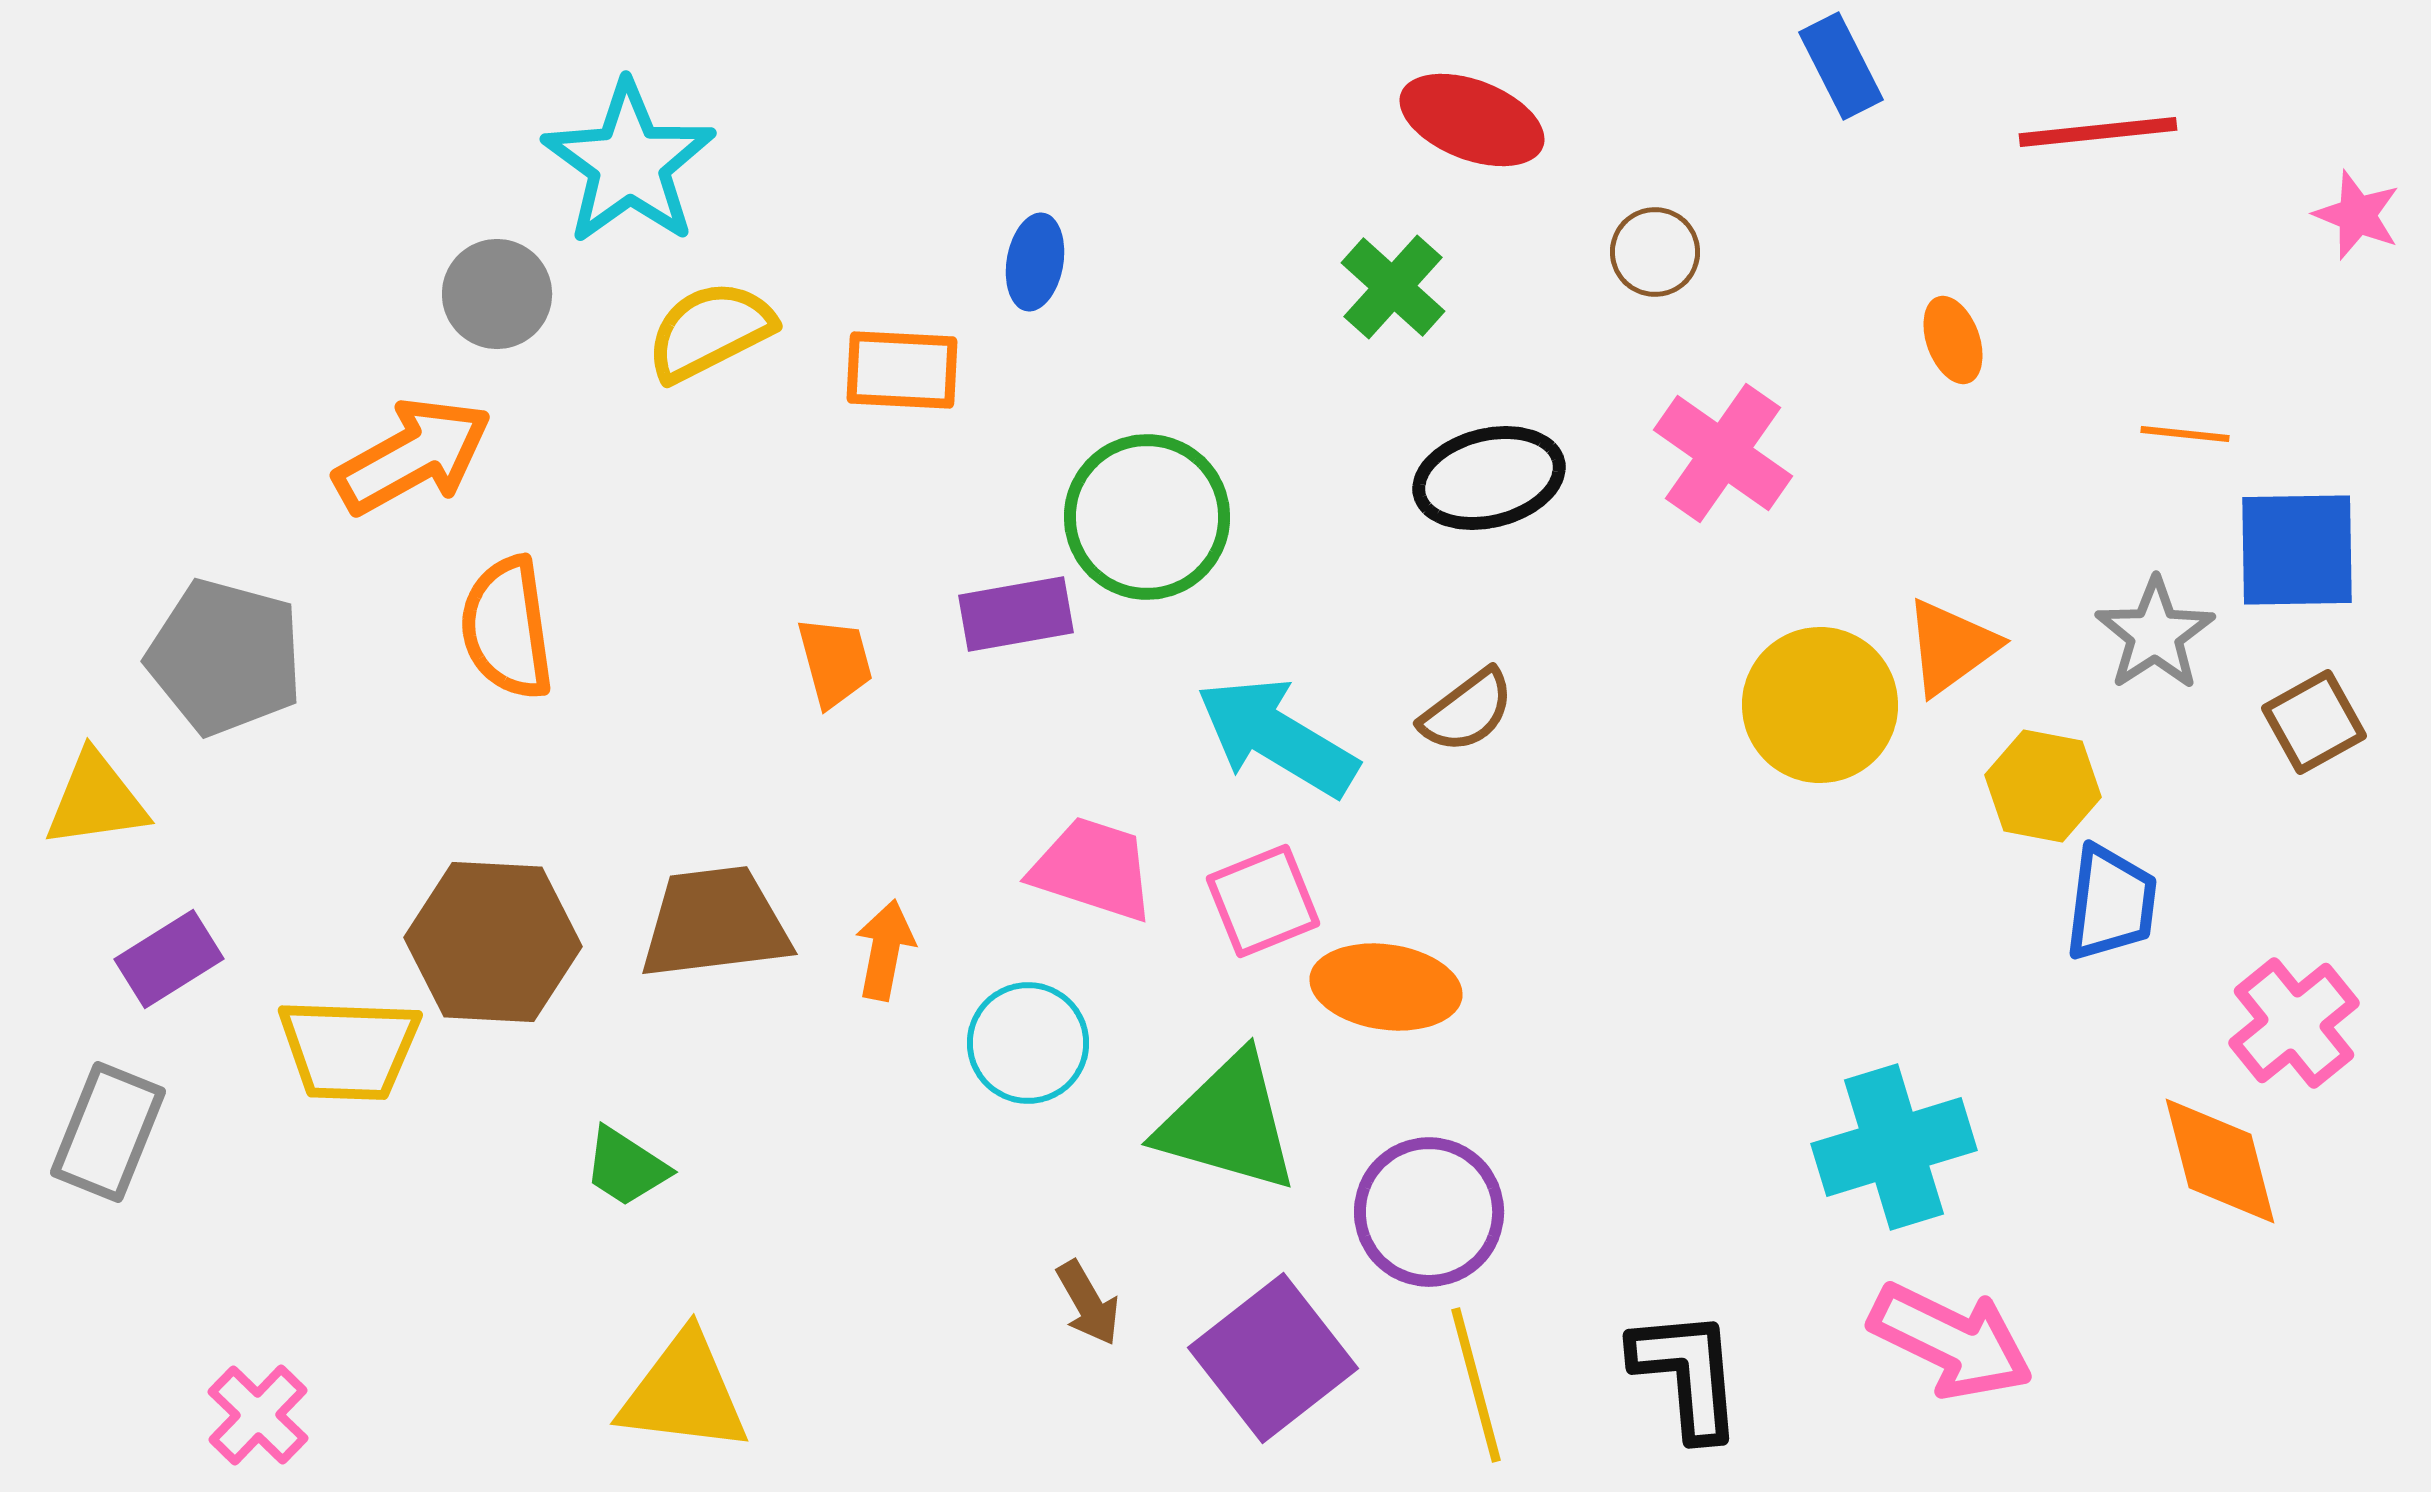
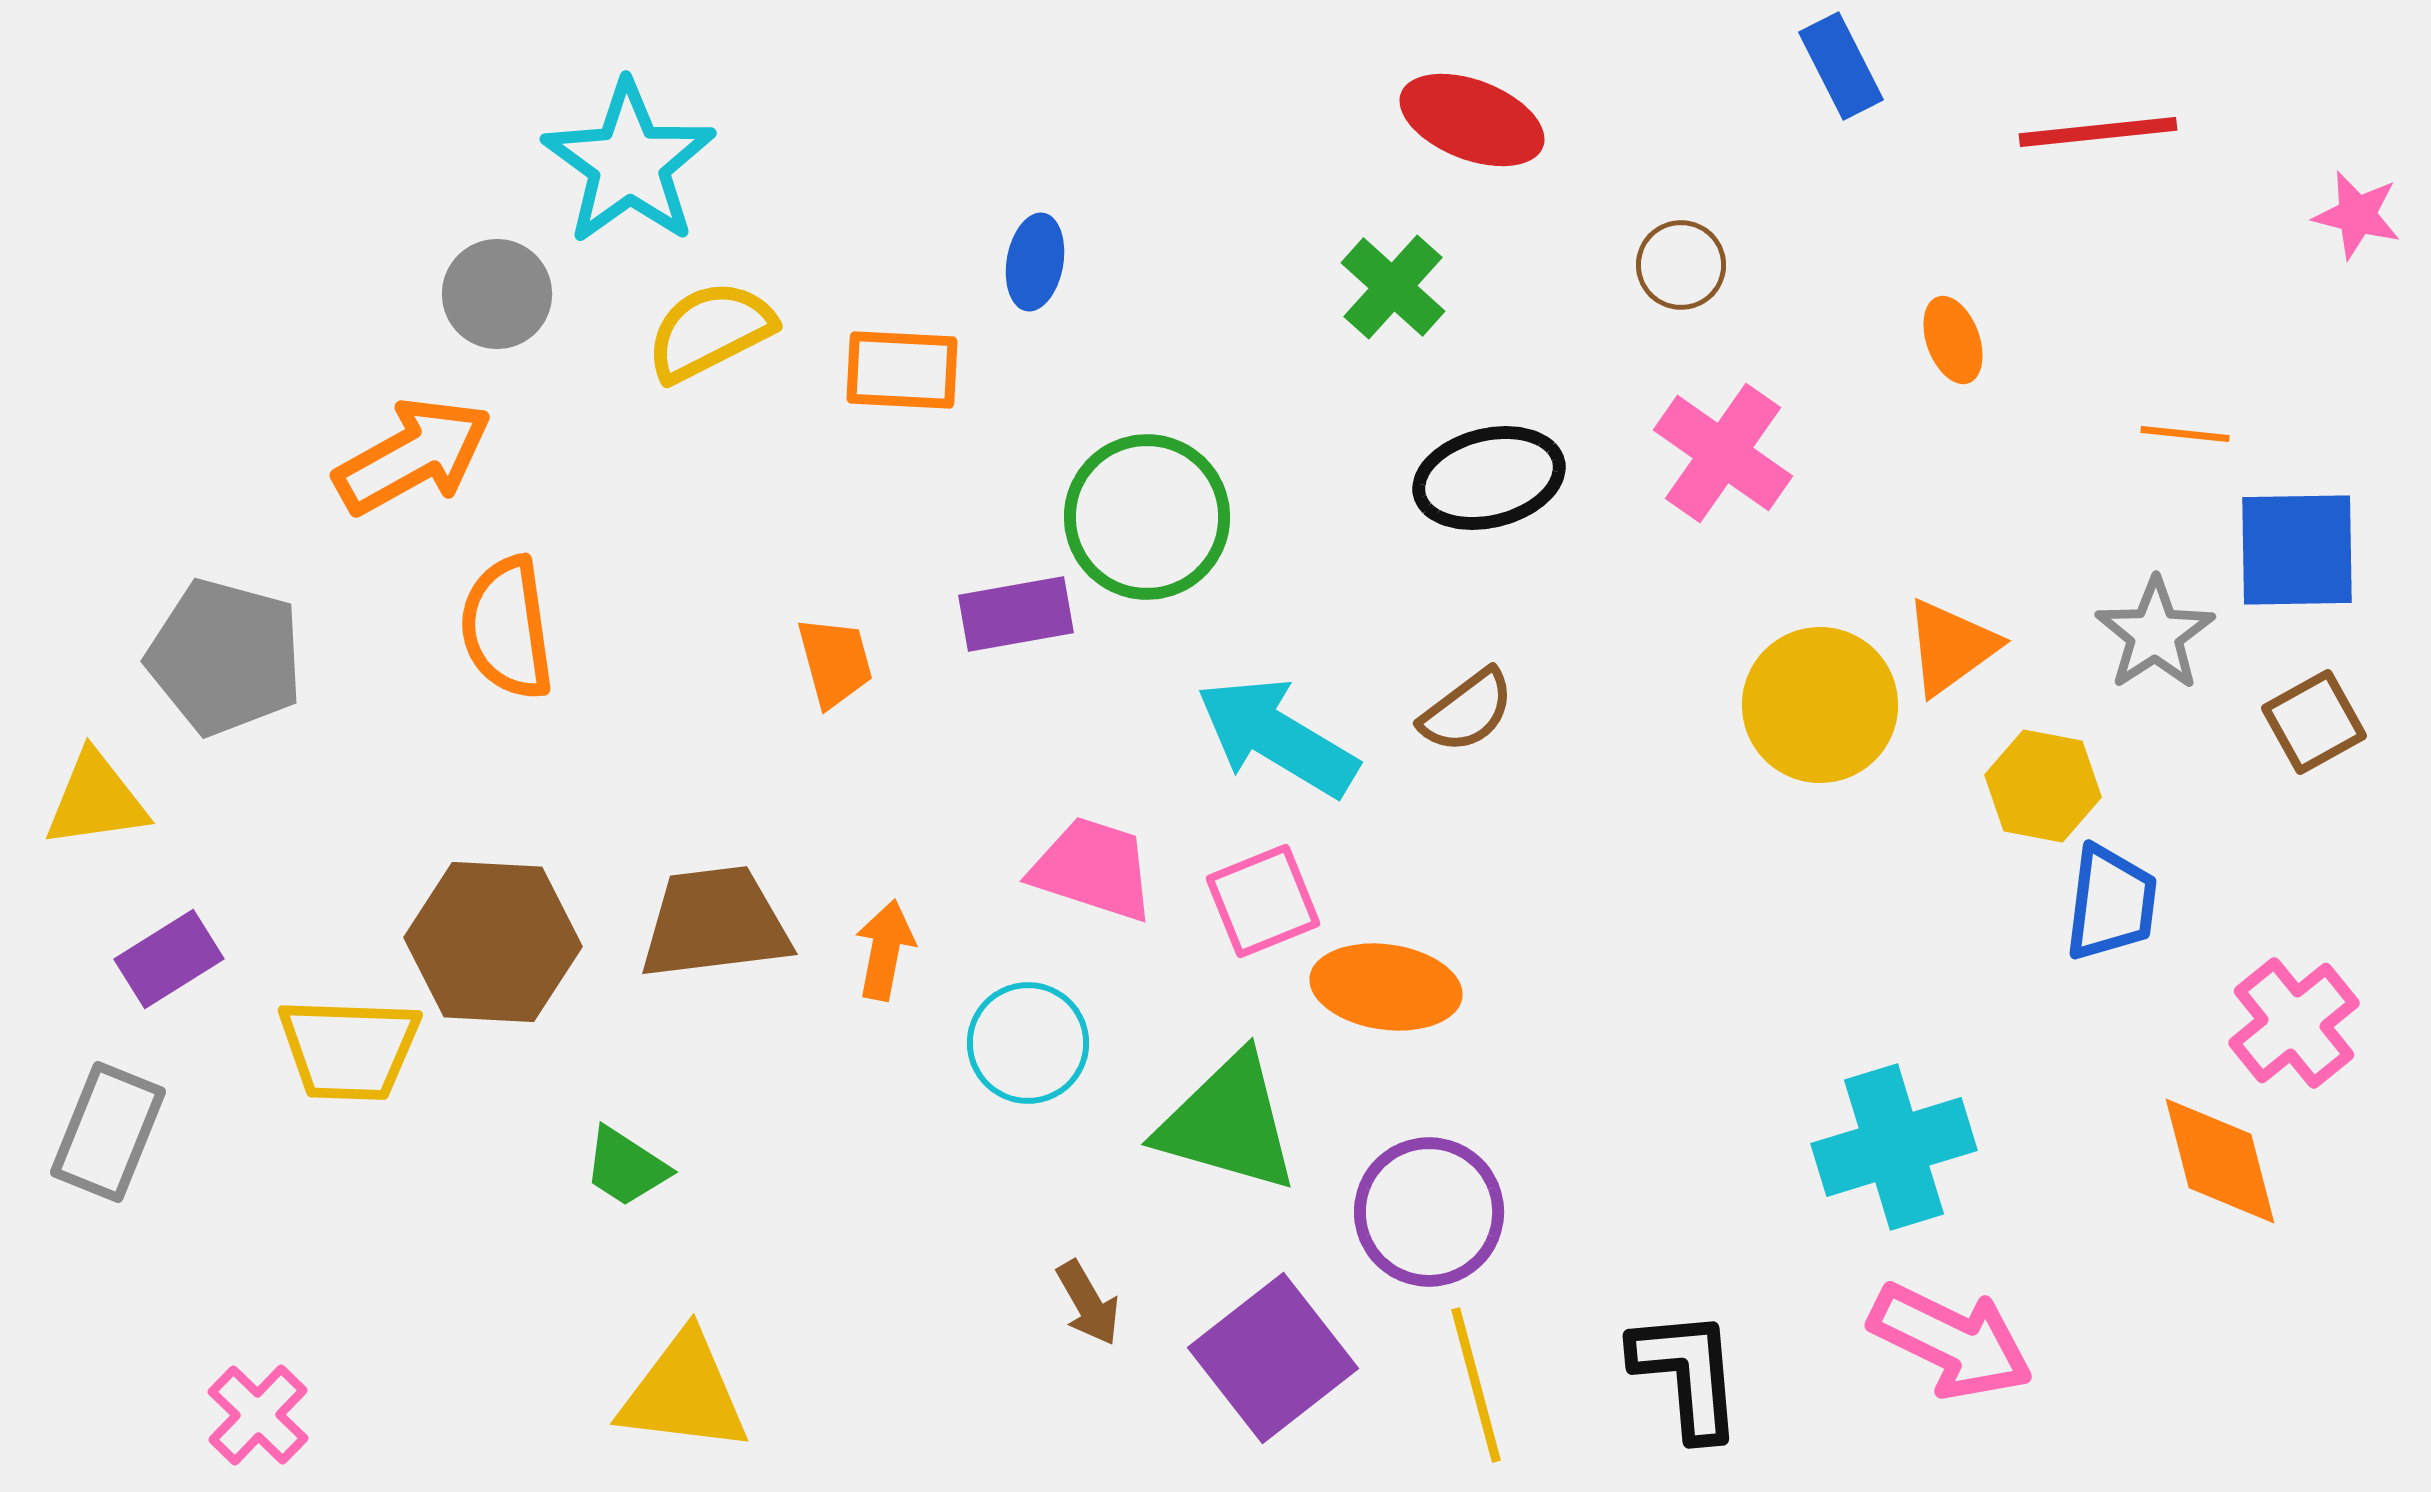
pink star at (2357, 215): rotated 8 degrees counterclockwise
brown circle at (1655, 252): moved 26 px right, 13 px down
